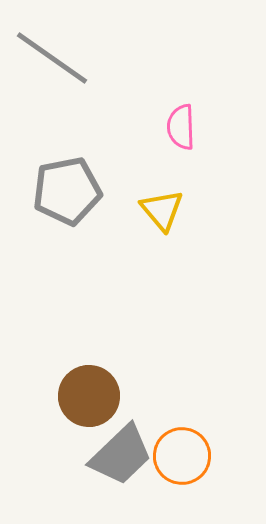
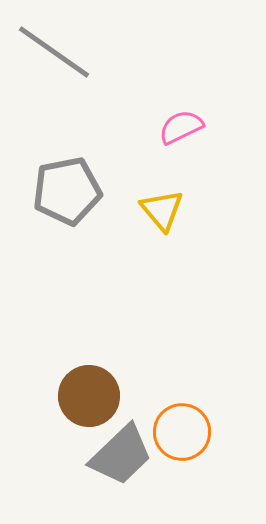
gray line: moved 2 px right, 6 px up
pink semicircle: rotated 66 degrees clockwise
orange circle: moved 24 px up
